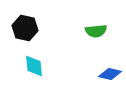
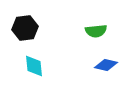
black hexagon: rotated 20 degrees counterclockwise
blue diamond: moved 4 px left, 9 px up
